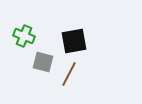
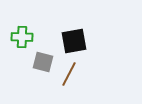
green cross: moved 2 px left, 1 px down; rotated 20 degrees counterclockwise
